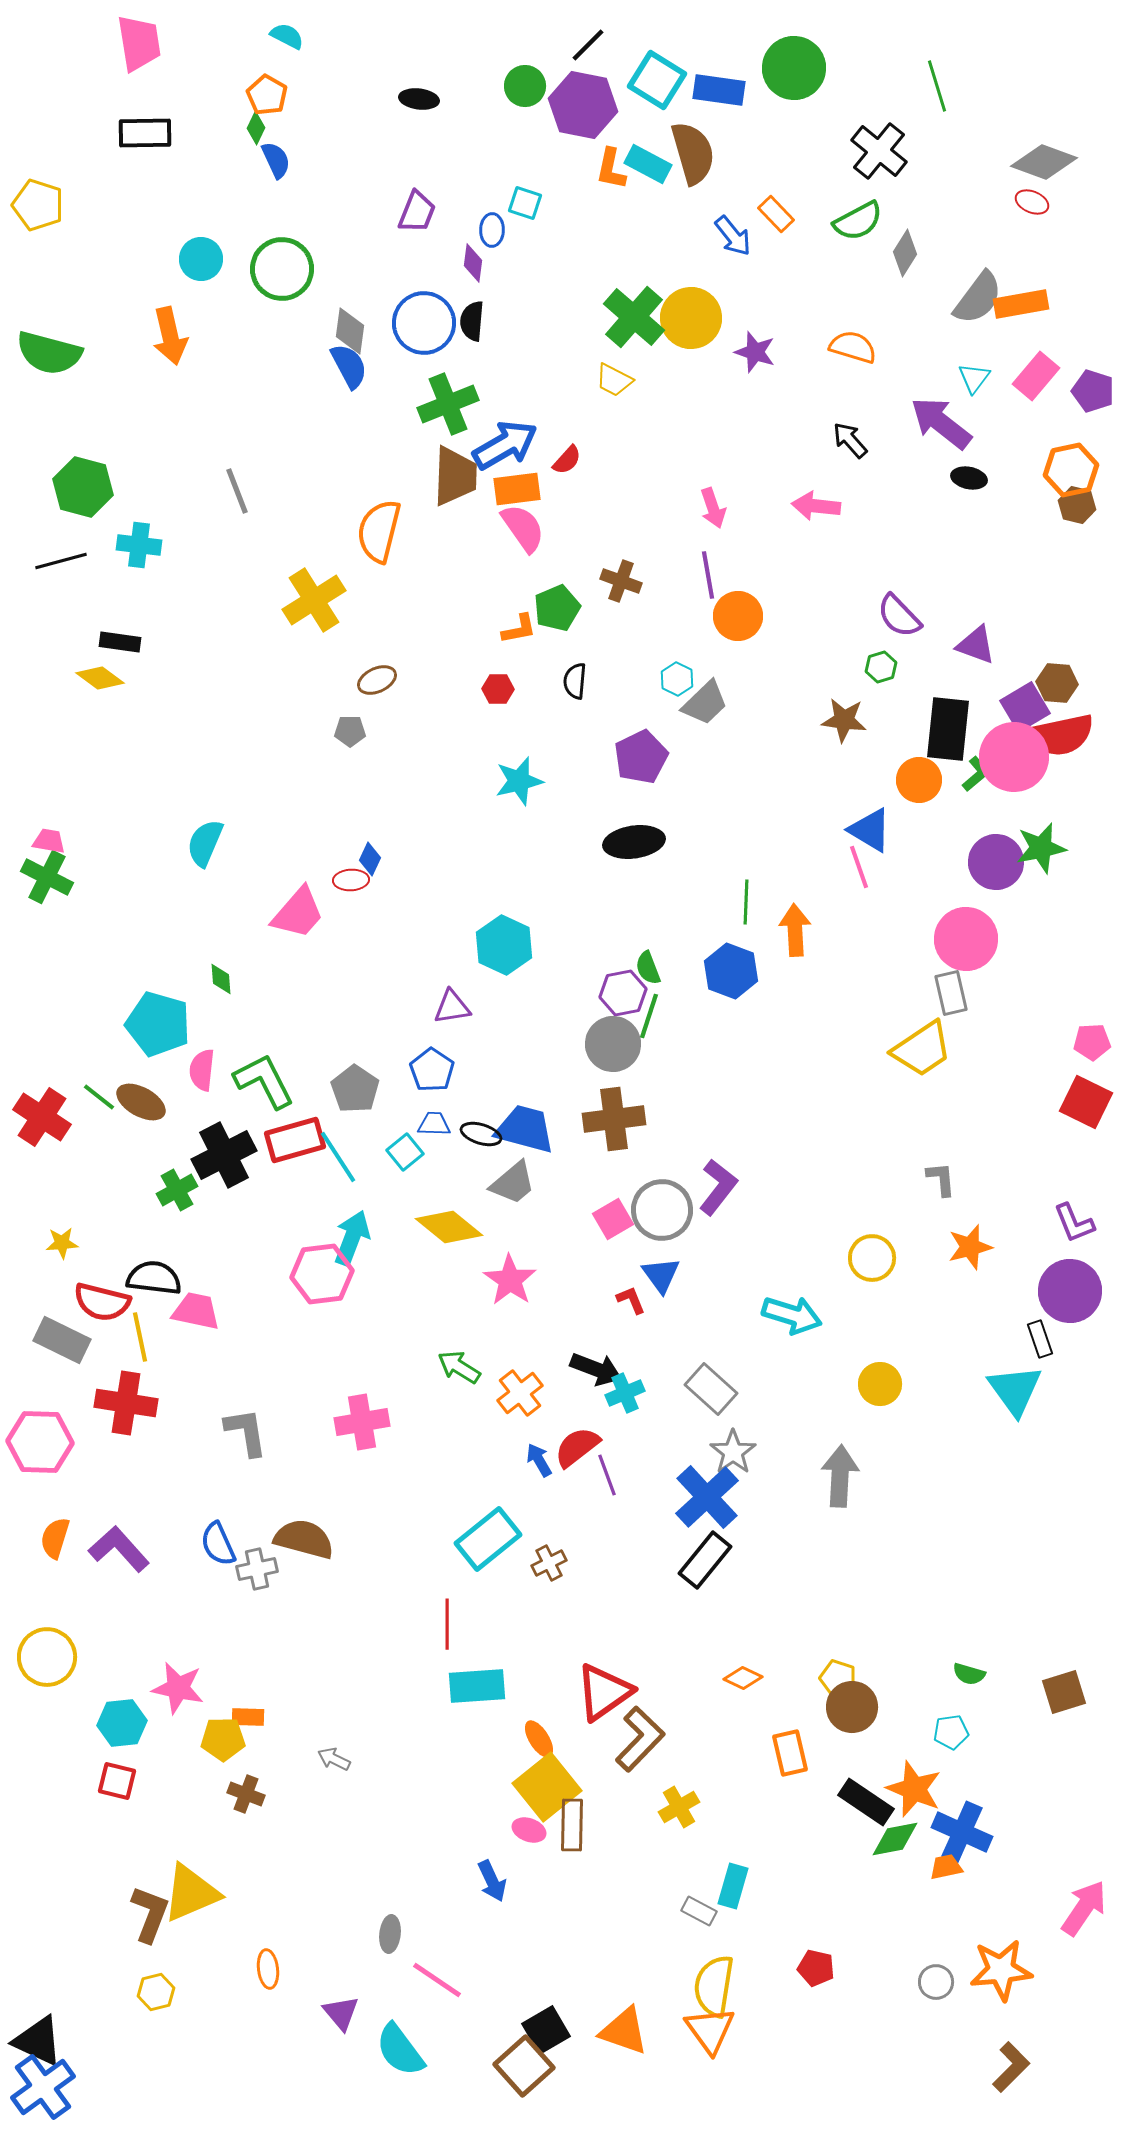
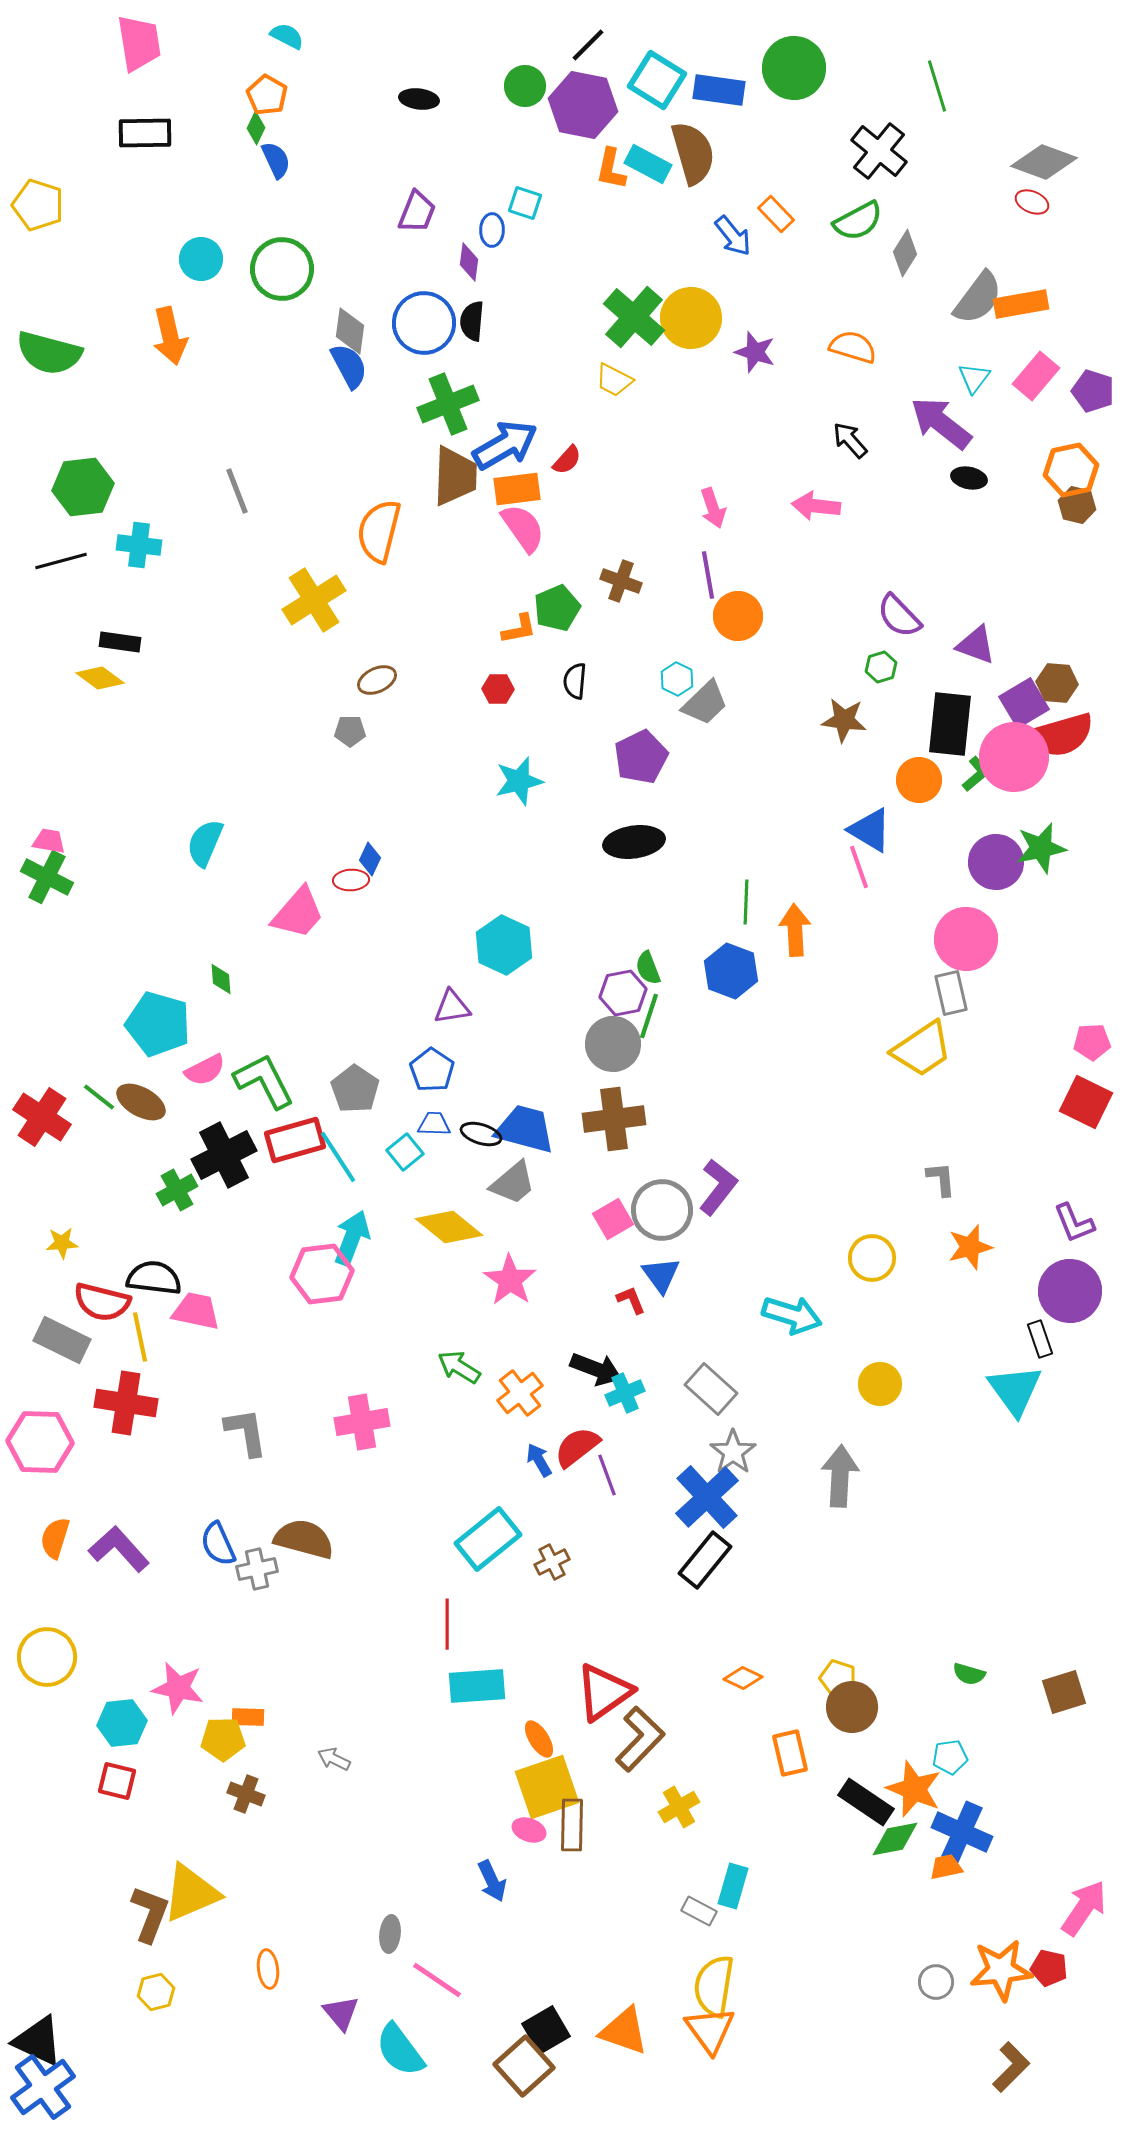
purple diamond at (473, 263): moved 4 px left, 1 px up
green hexagon at (83, 487): rotated 22 degrees counterclockwise
purple square at (1025, 707): moved 1 px left, 4 px up
black rectangle at (948, 729): moved 2 px right, 5 px up
red semicircle at (1061, 735): rotated 4 degrees counterclockwise
pink semicircle at (202, 1070): moved 3 px right; rotated 123 degrees counterclockwise
brown cross at (549, 1563): moved 3 px right, 1 px up
cyan pentagon at (951, 1732): moved 1 px left, 25 px down
yellow square at (547, 1787): rotated 20 degrees clockwise
red pentagon at (816, 1968): moved 233 px right
